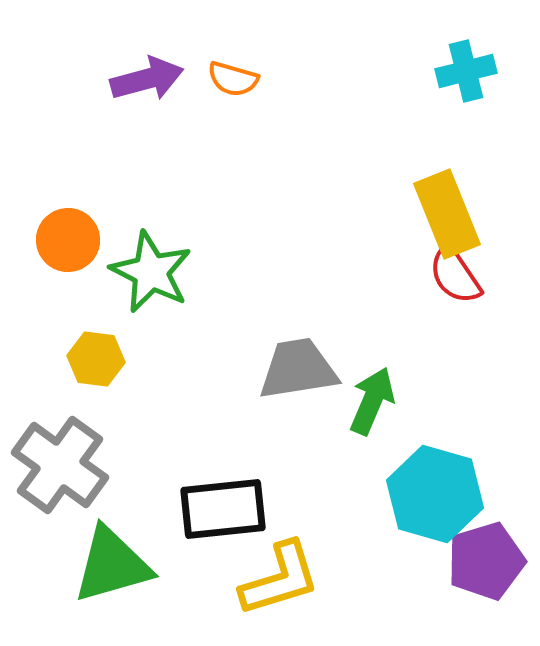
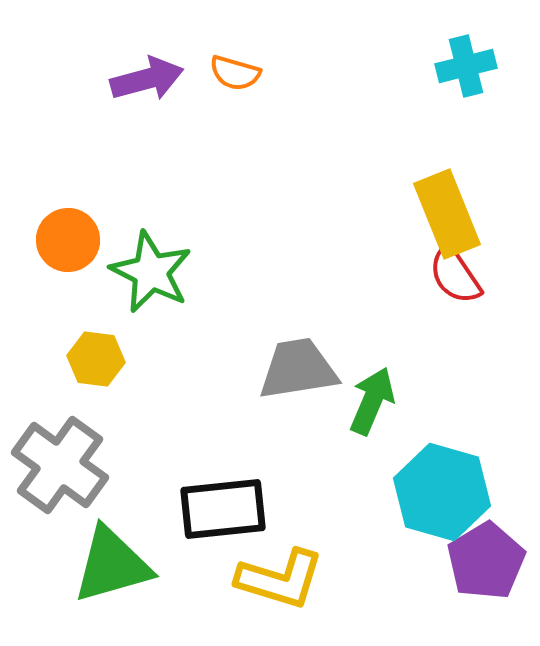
cyan cross: moved 5 px up
orange semicircle: moved 2 px right, 6 px up
cyan hexagon: moved 7 px right, 2 px up
purple pentagon: rotated 14 degrees counterclockwise
yellow L-shape: rotated 34 degrees clockwise
